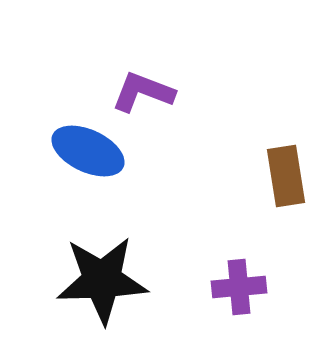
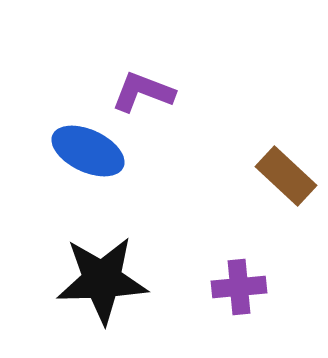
brown rectangle: rotated 38 degrees counterclockwise
